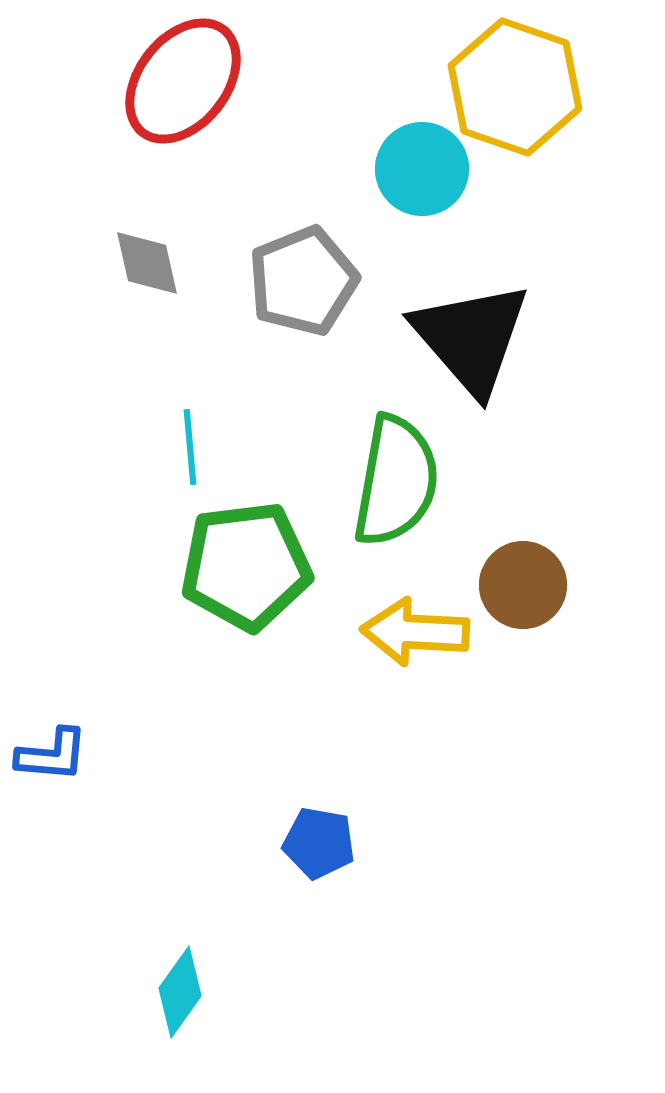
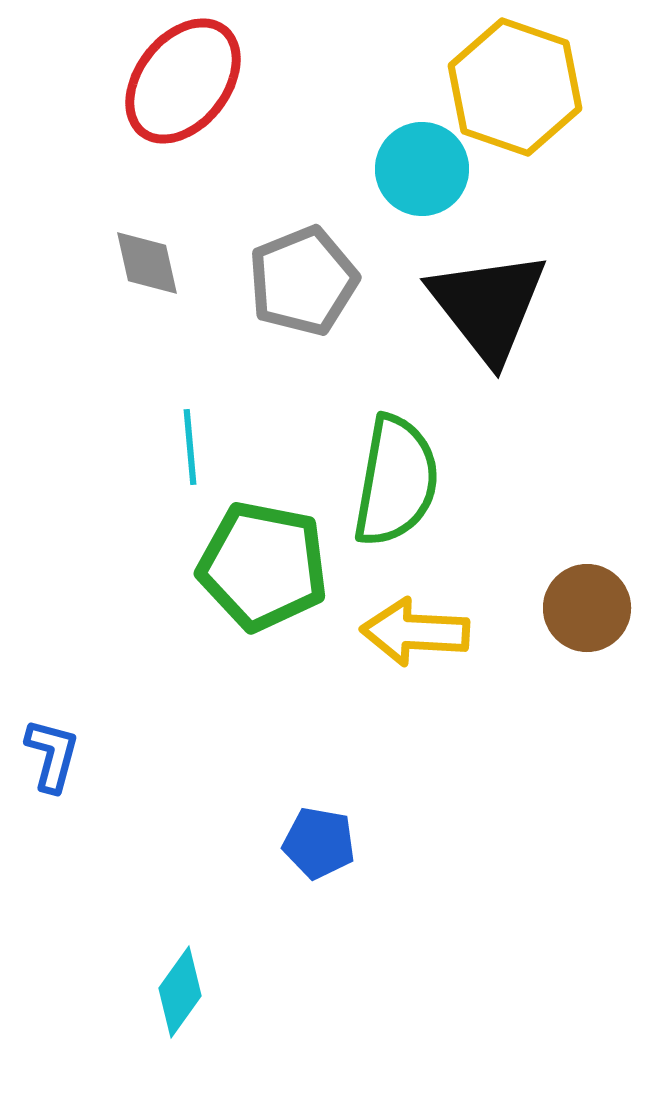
black triangle: moved 17 px right, 32 px up; rotated 3 degrees clockwise
green pentagon: moved 17 px right; rotated 18 degrees clockwise
brown circle: moved 64 px right, 23 px down
blue L-shape: rotated 80 degrees counterclockwise
